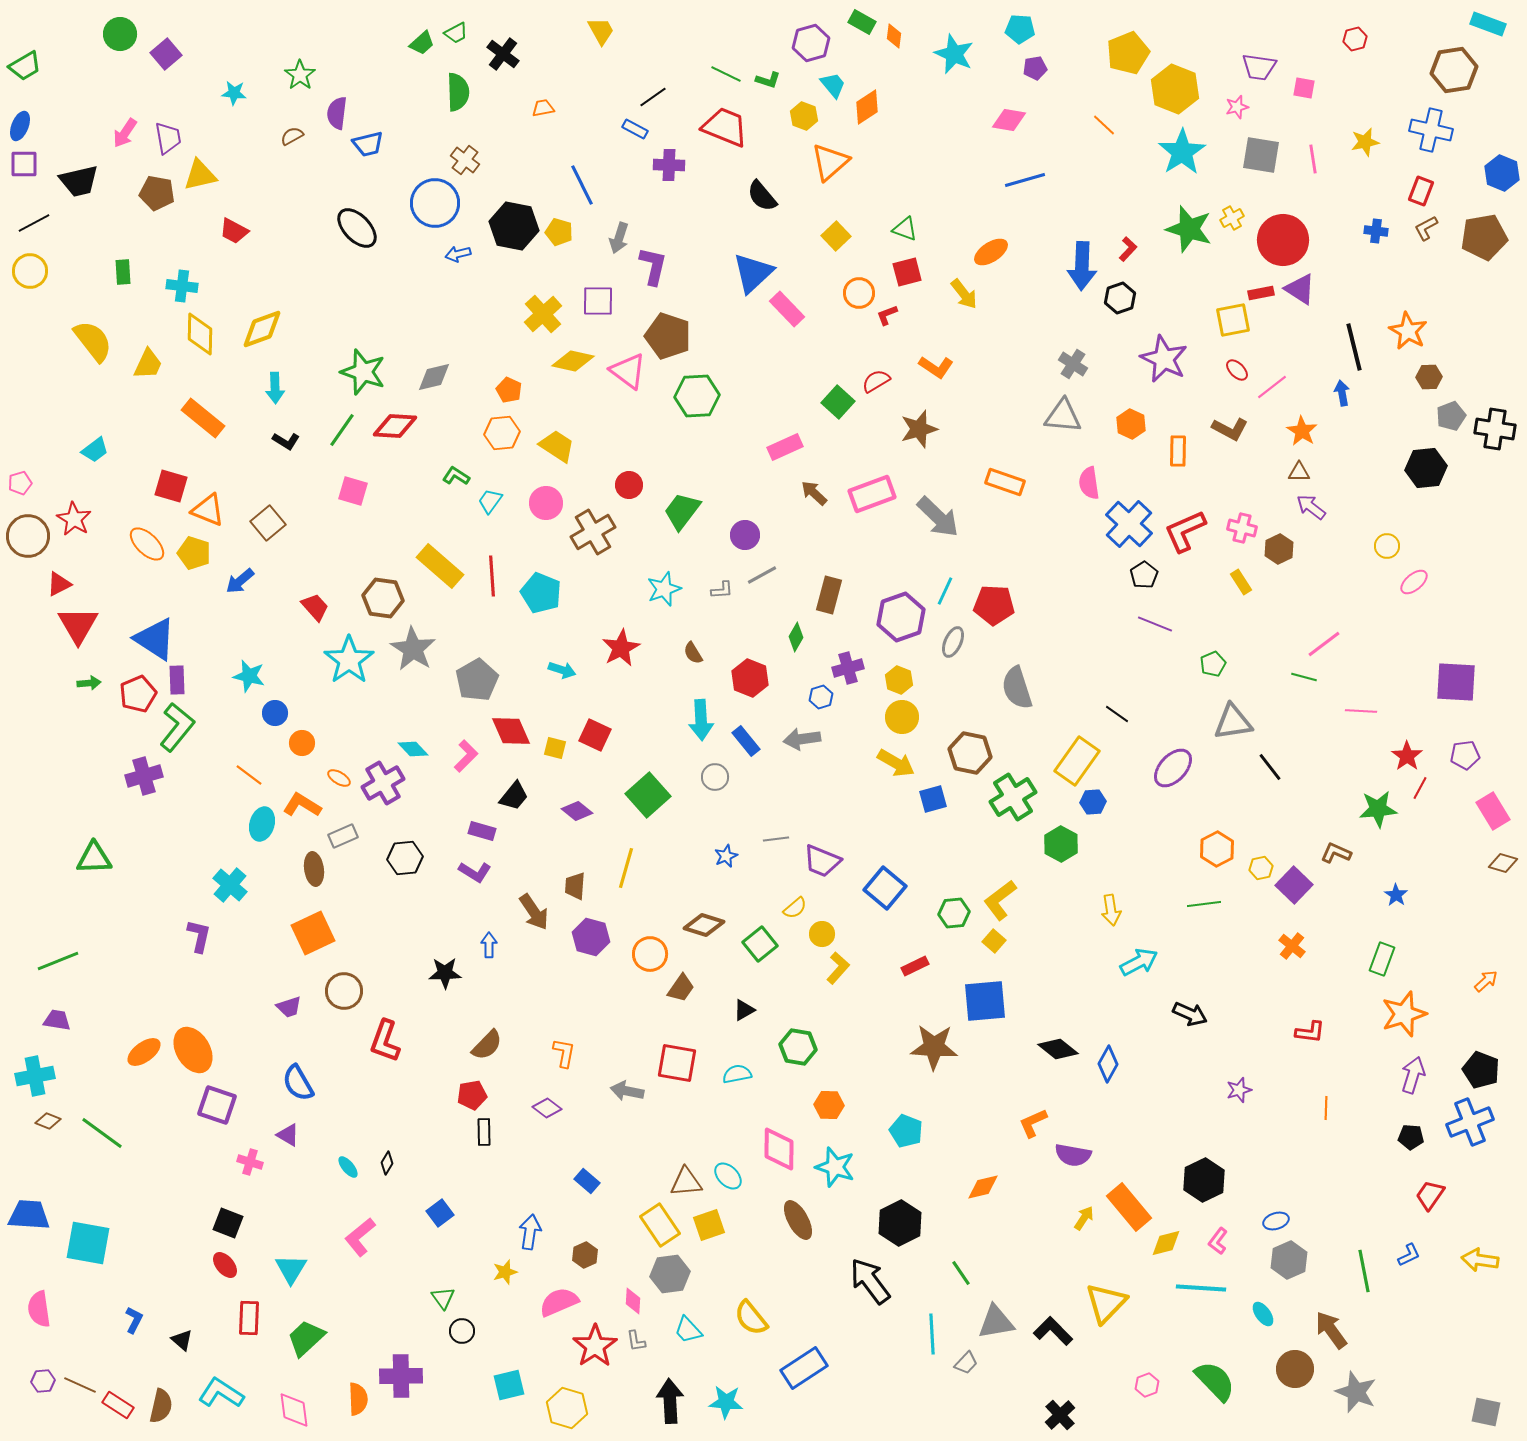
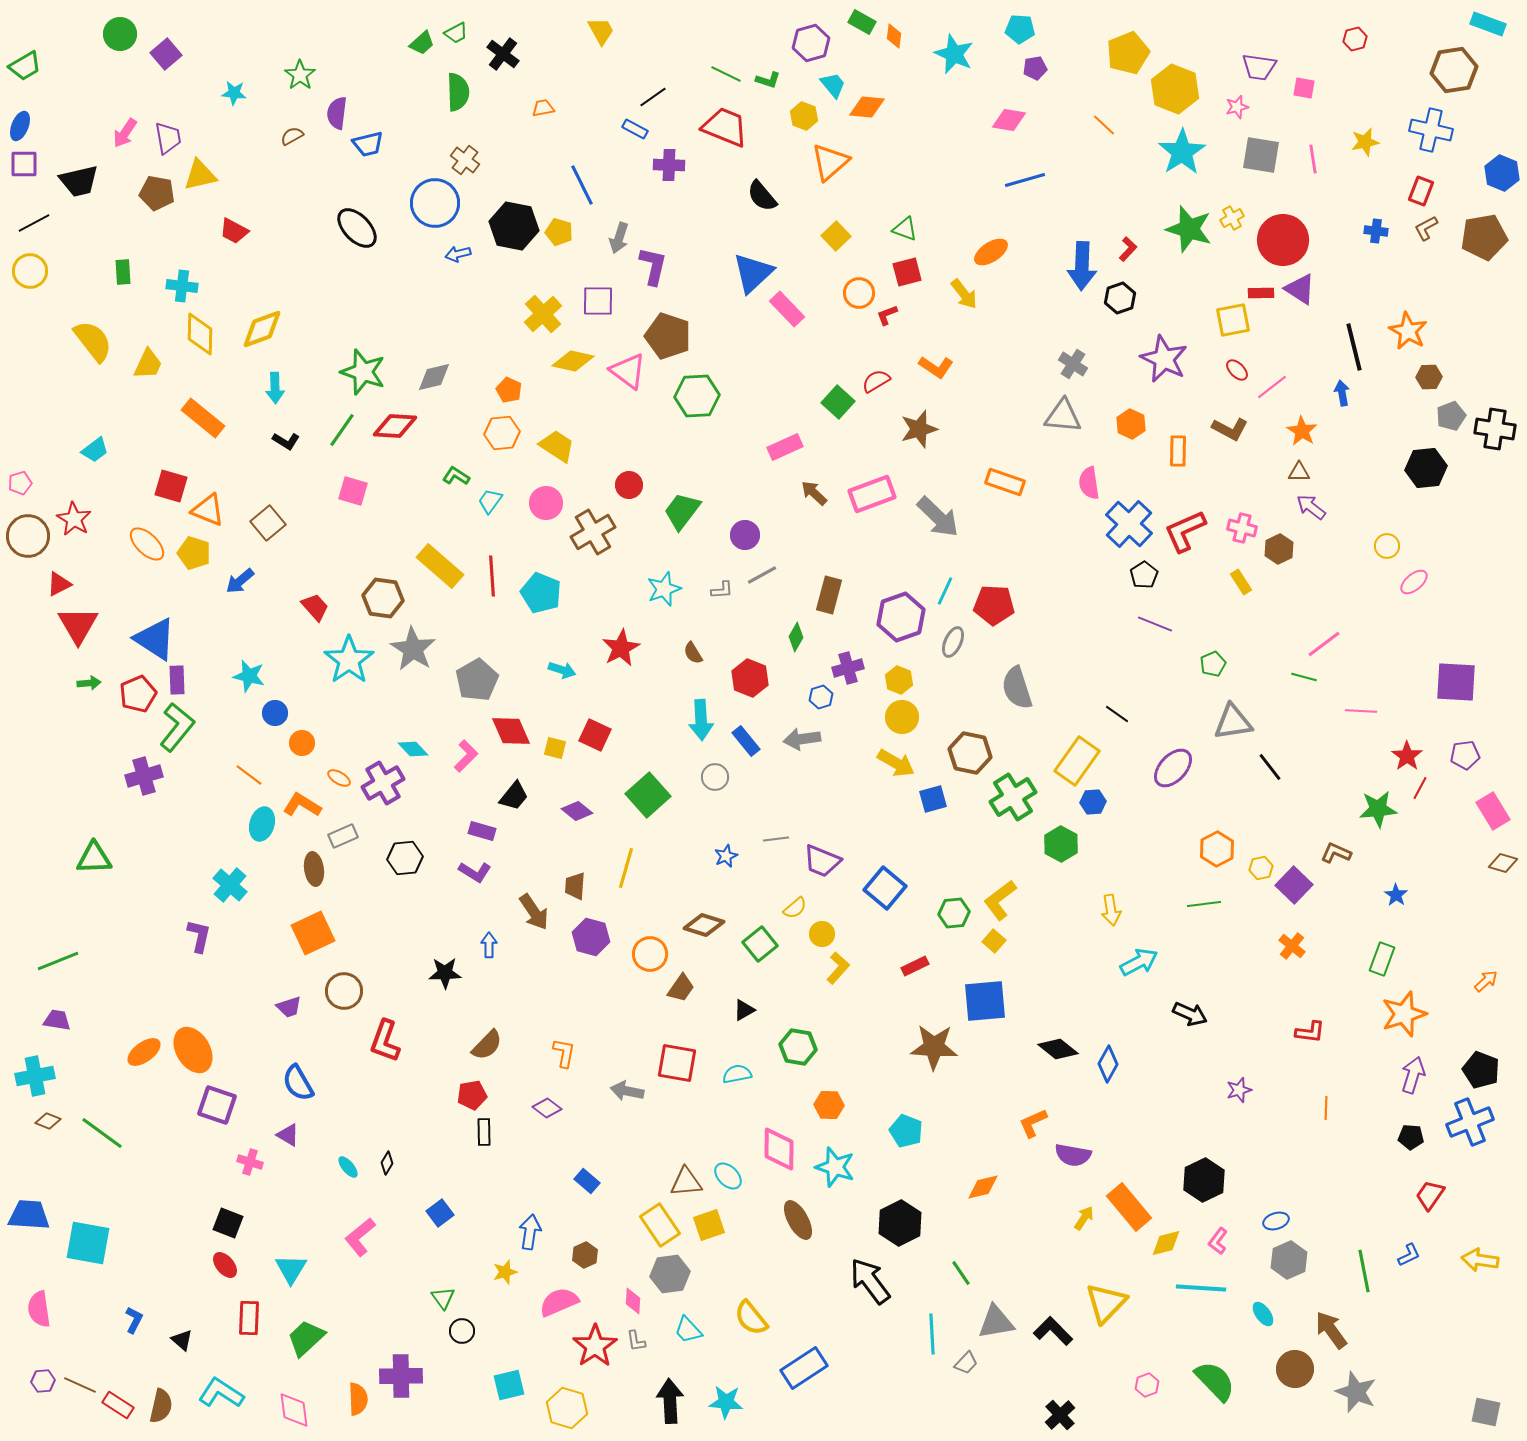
orange diamond at (867, 107): rotated 39 degrees clockwise
red rectangle at (1261, 293): rotated 10 degrees clockwise
